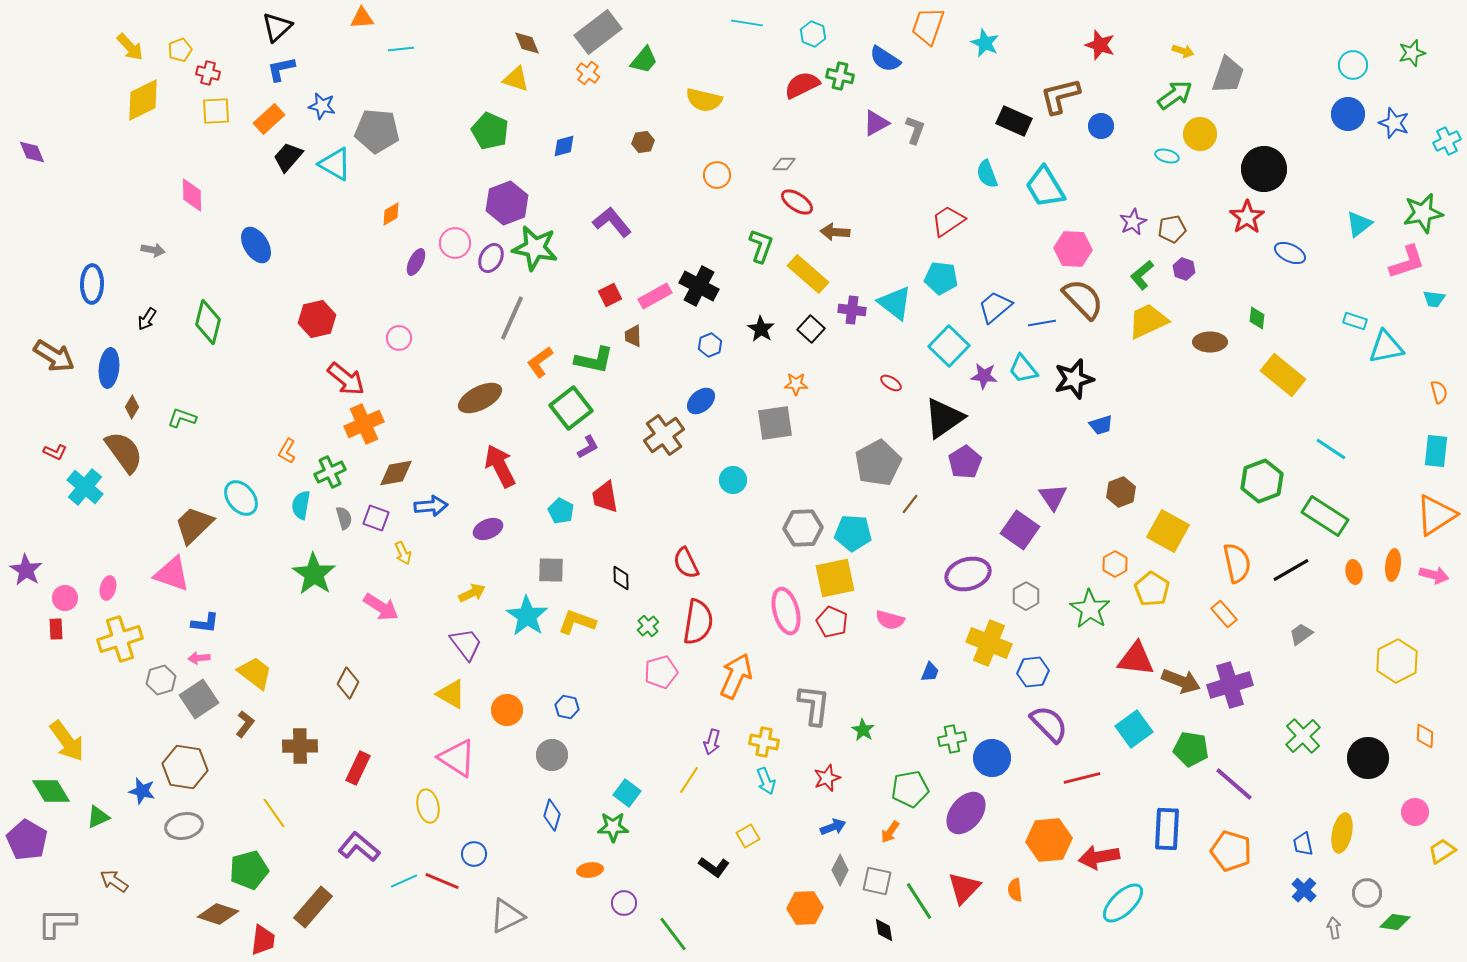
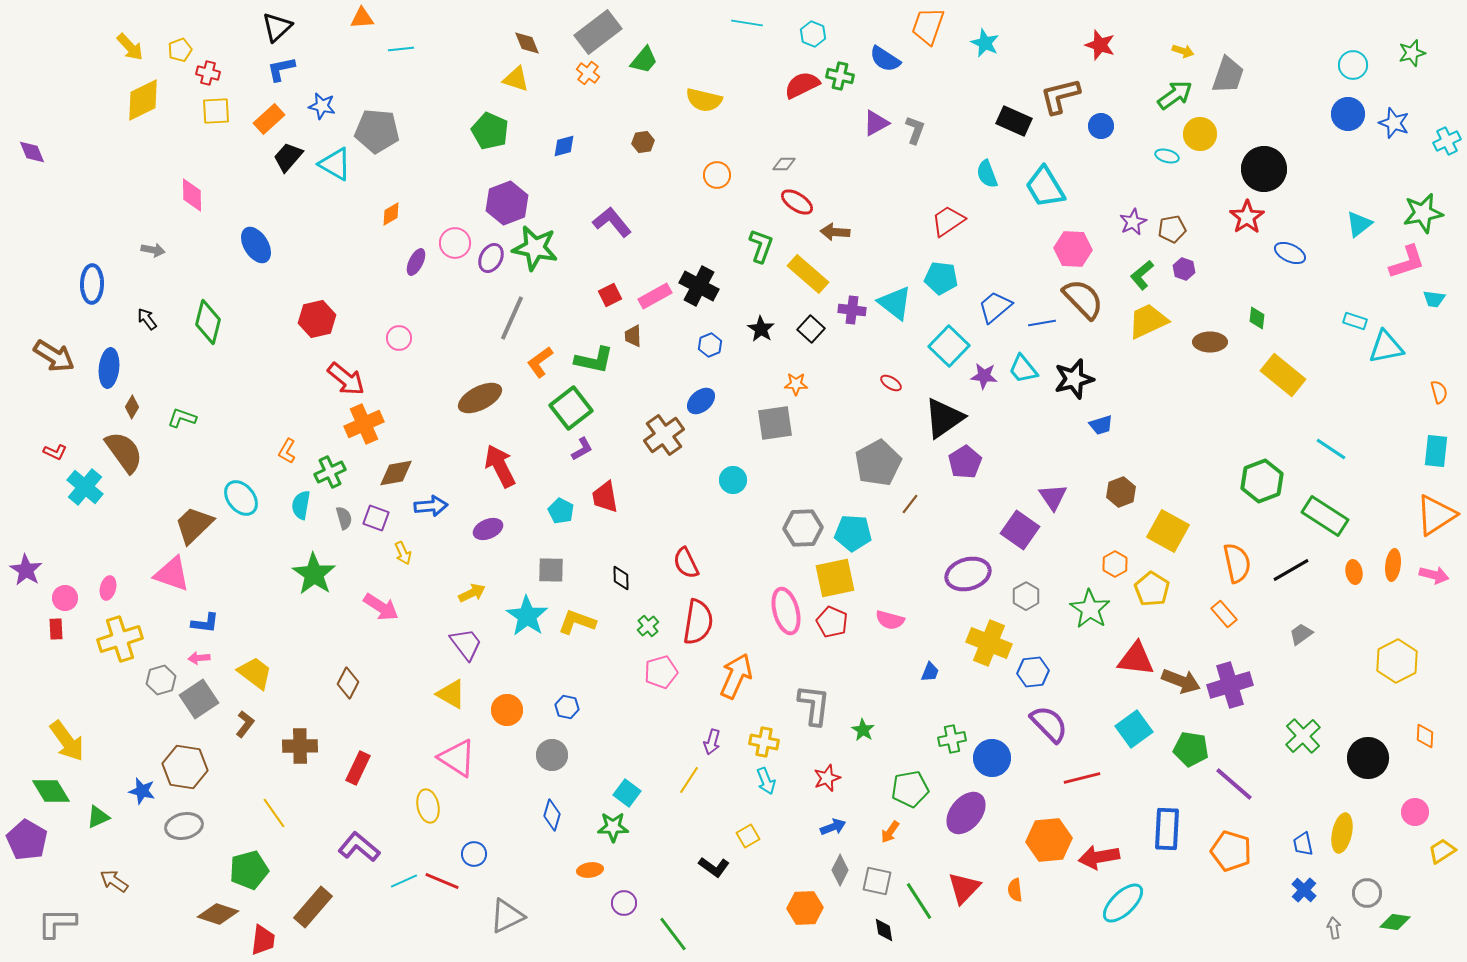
black arrow at (147, 319): rotated 110 degrees clockwise
purple L-shape at (588, 447): moved 6 px left, 2 px down
